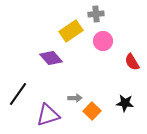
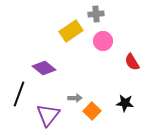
purple diamond: moved 7 px left, 10 px down; rotated 10 degrees counterclockwise
black line: moved 1 px right; rotated 15 degrees counterclockwise
purple triangle: rotated 35 degrees counterclockwise
